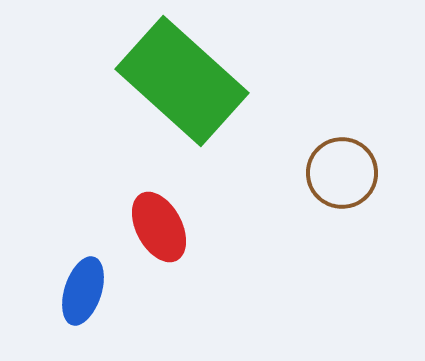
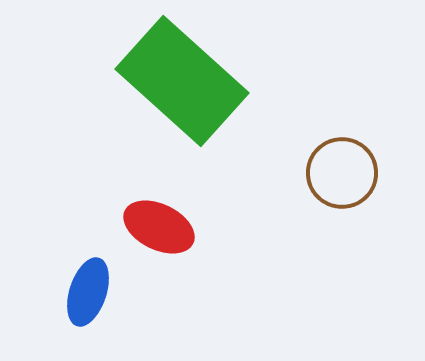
red ellipse: rotated 36 degrees counterclockwise
blue ellipse: moved 5 px right, 1 px down
